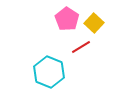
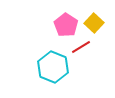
pink pentagon: moved 1 px left, 6 px down
cyan hexagon: moved 4 px right, 5 px up
